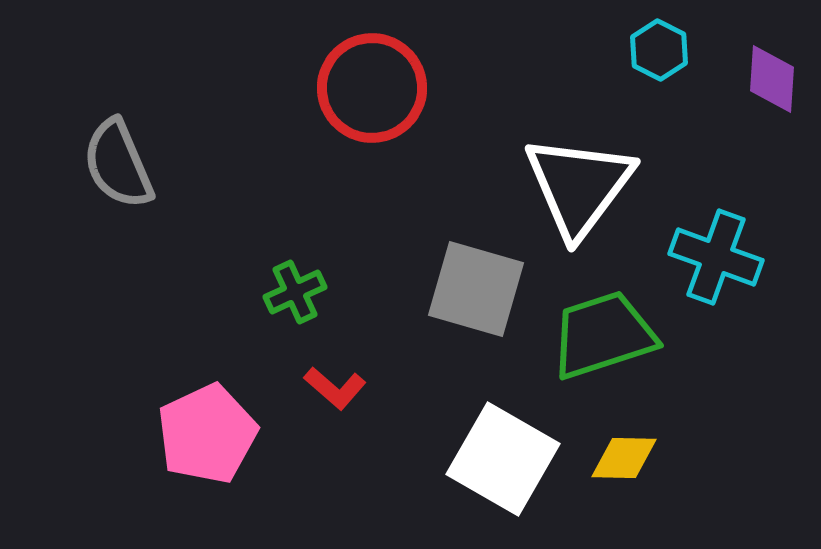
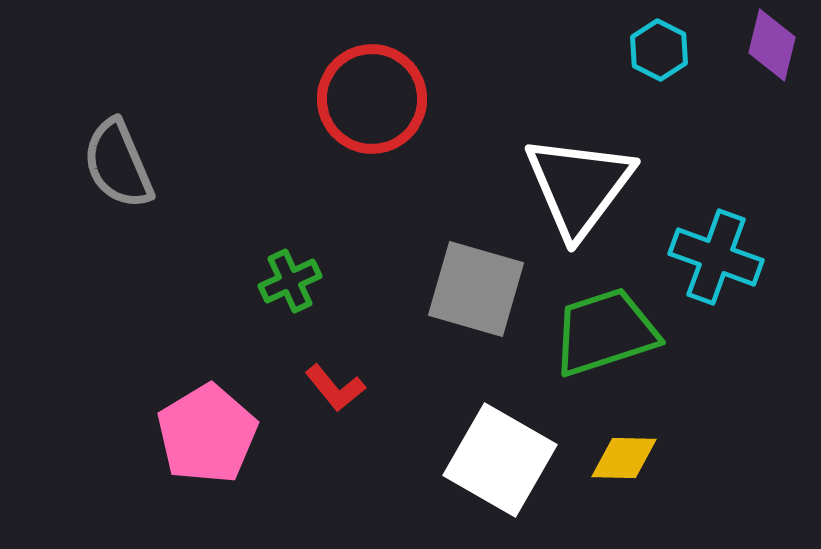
purple diamond: moved 34 px up; rotated 10 degrees clockwise
red circle: moved 11 px down
green cross: moved 5 px left, 11 px up
green trapezoid: moved 2 px right, 3 px up
red L-shape: rotated 10 degrees clockwise
pink pentagon: rotated 6 degrees counterclockwise
white square: moved 3 px left, 1 px down
